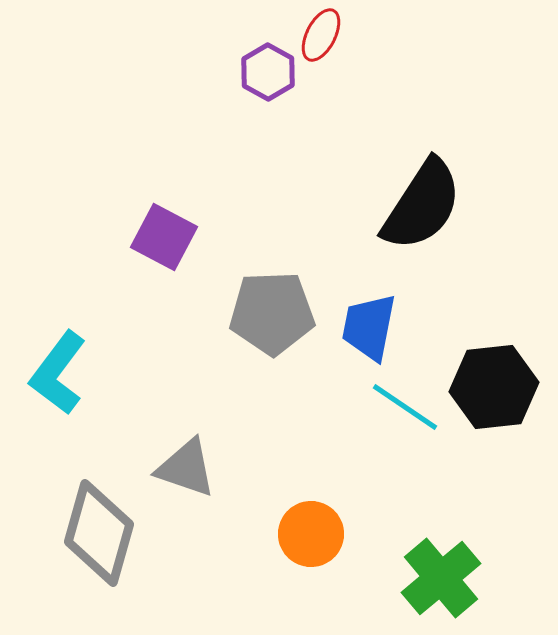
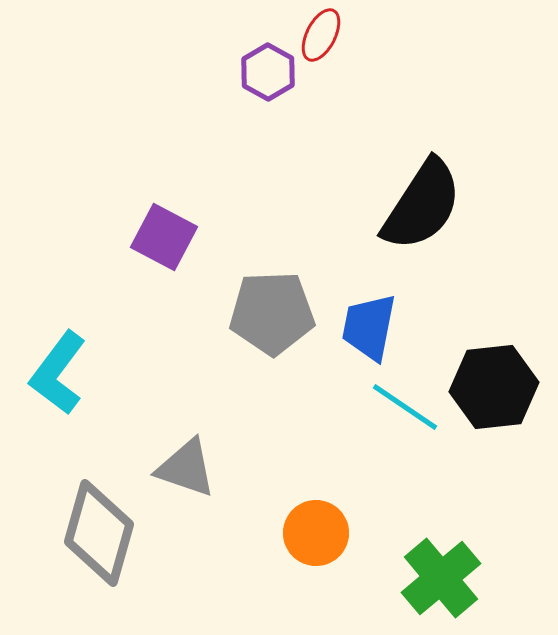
orange circle: moved 5 px right, 1 px up
